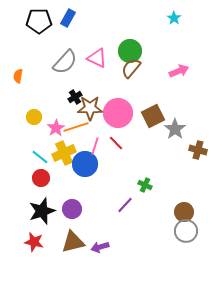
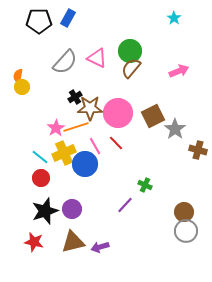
yellow circle: moved 12 px left, 30 px up
pink line: rotated 48 degrees counterclockwise
black star: moved 3 px right
